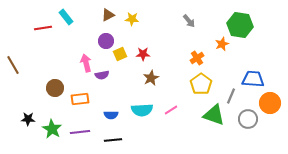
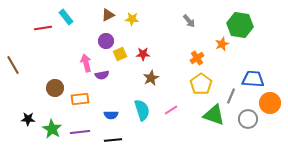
cyan semicircle: rotated 105 degrees counterclockwise
